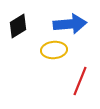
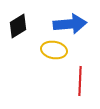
yellow ellipse: rotated 15 degrees clockwise
red line: rotated 20 degrees counterclockwise
